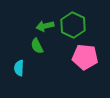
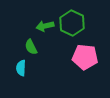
green hexagon: moved 1 px left, 2 px up
green semicircle: moved 6 px left, 1 px down
cyan semicircle: moved 2 px right
